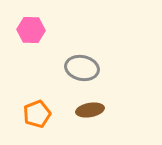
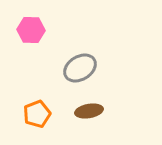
gray ellipse: moved 2 px left; rotated 44 degrees counterclockwise
brown ellipse: moved 1 px left, 1 px down
